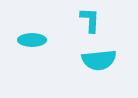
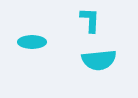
cyan ellipse: moved 2 px down
